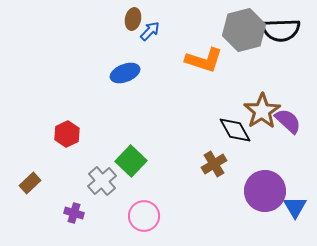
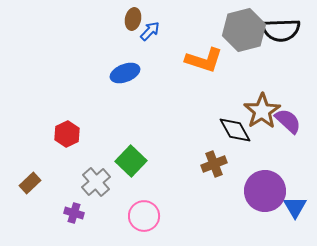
brown cross: rotated 10 degrees clockwise
gray cross: moved 6 px left, 1 px down
